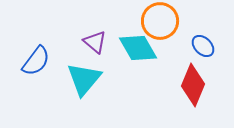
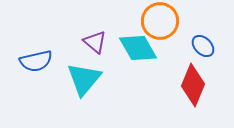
blue semicircle: rotated 40 degrees clockwise
